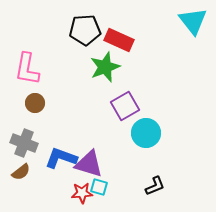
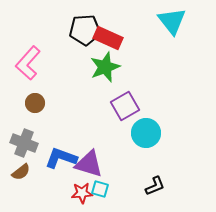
cyan triangle: moved 21 px left
red rectangle: moved 11 px left, 2 px up
pink L-shape: moved 1 px right, 6 px up; rotated 32 degrees clockwise
cyan square: moved 1 px right, 2 px down
